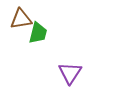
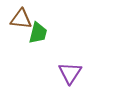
brown triangle: rotated 15 degrees clockwise
